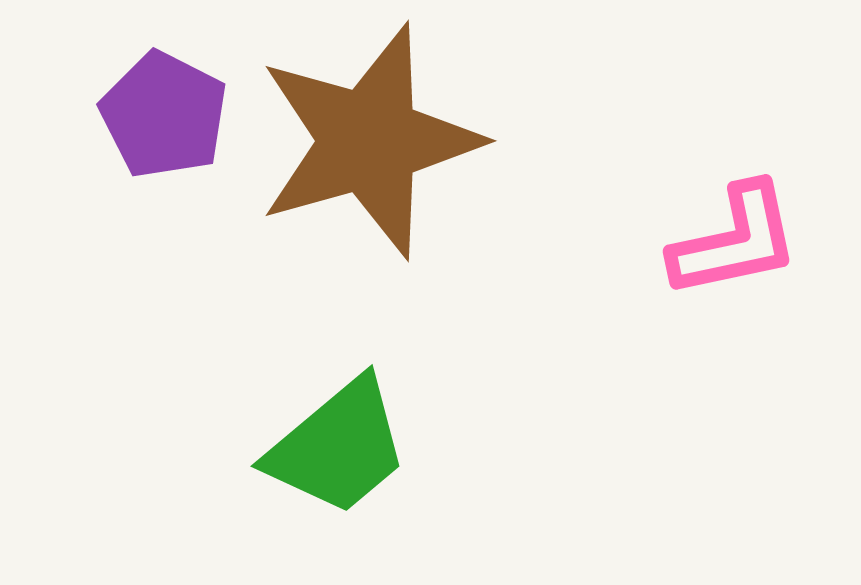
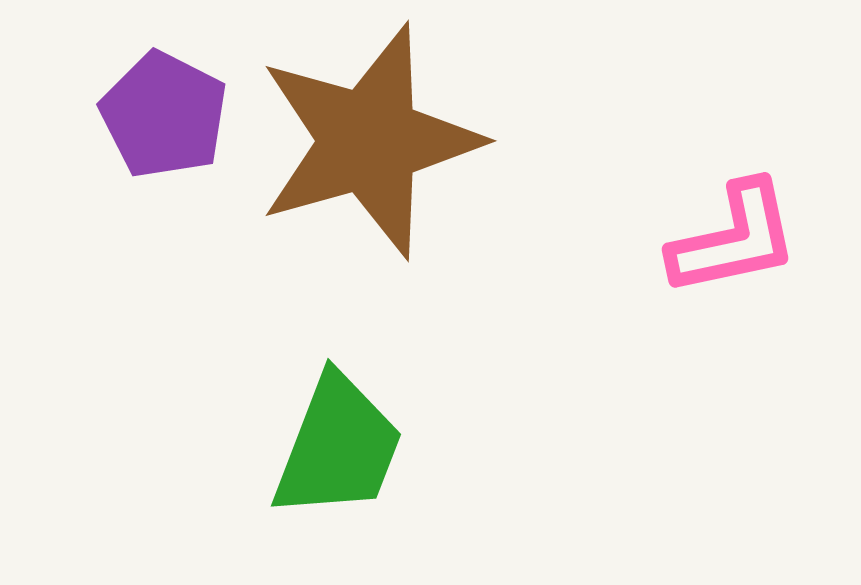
pink L-shape: moved 1 px left, 2 px up
green trapezoid: rotated 29 degrees counterclockwise
